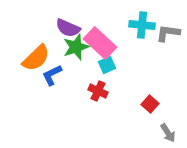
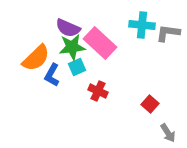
green star: moved 4 px left; rotated 12 degrees clockwise
cyan square: moved 30 px left, 2 px down
blue L-shape: rotated 35 degrees counterclockwise
